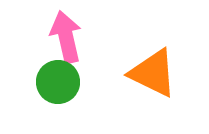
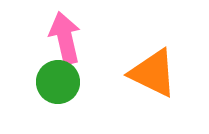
pink arrow: moved 1 px left, 1 px down
